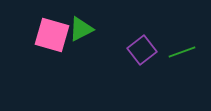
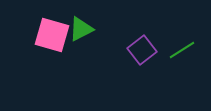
green line: moved 2 px up; rotated 12 degrees counterclockwise
